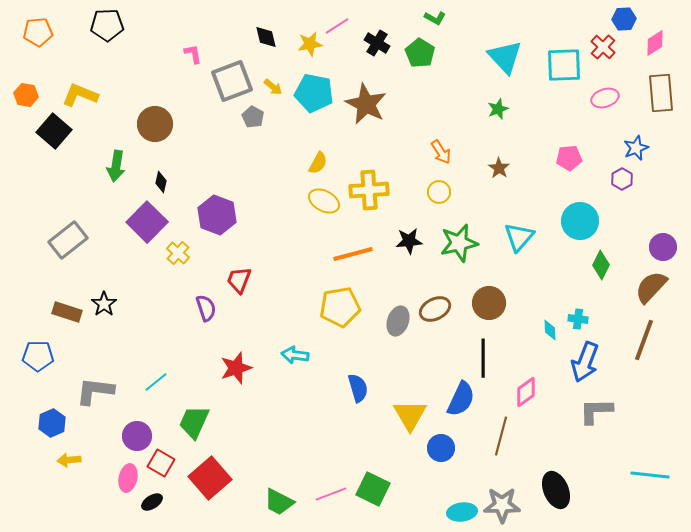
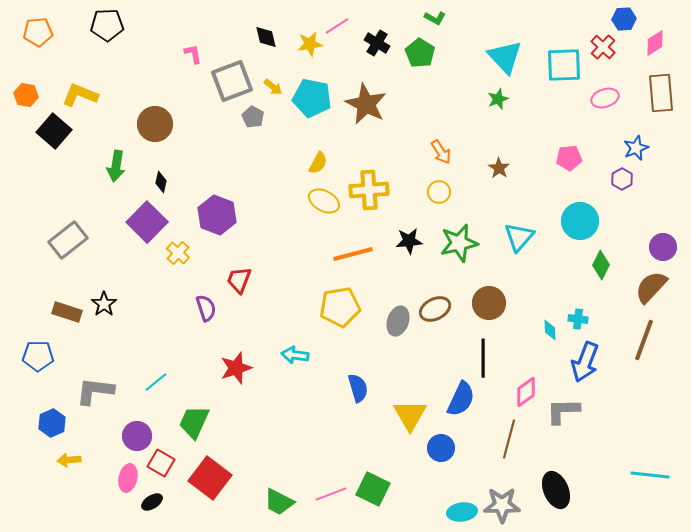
cyan pentagon at (314, 93): moved 2 px left, 5 px down
green star at (498, 109): moved 10 px up
gray L-shape at (596, 411): moved 33 px left
brown line at (501, 436): moved 8 px right, 3 px down
red square at (210, 478): rotated 12 degrees counterclockwise
